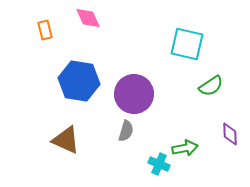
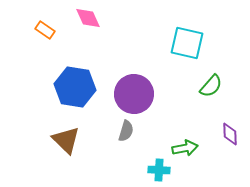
orange rectangle: rotated 42 degrees counterclockwise
cyan square: moved 1 px up
blue hexagon: moved 4 px left, 6 px down
green semicircle: rotated 15 degrees counterclockwise
brown triangle: rotated 20 degrees clockwise
cyan cross: moved 6 px down; rotated 20 degrees counterclockwise
